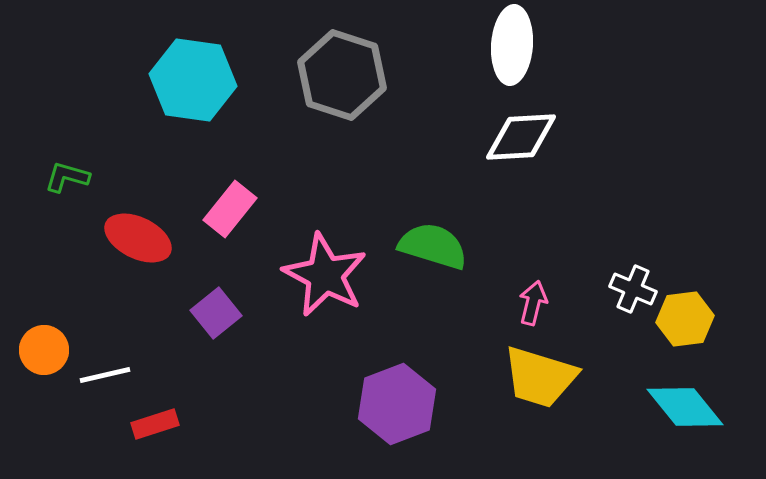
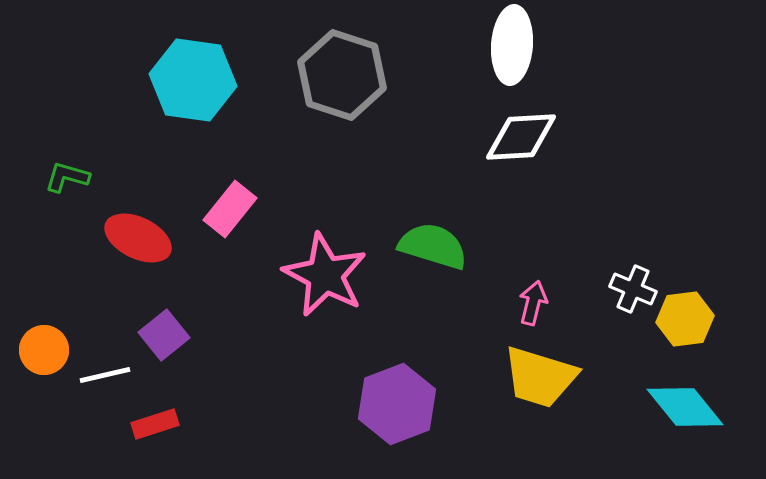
purple square: moved 52 px left, 22 px down
